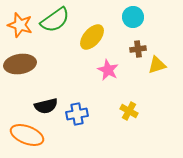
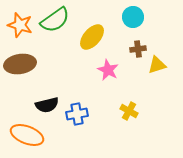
black semicircle: moved 1 px right, 1 px up
